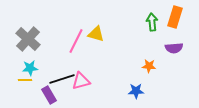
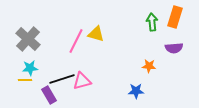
pink triangle: moved 1 px right
